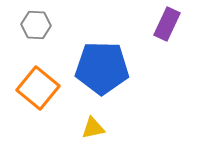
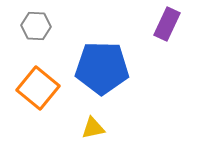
gray hexagon: moved 1 px down
